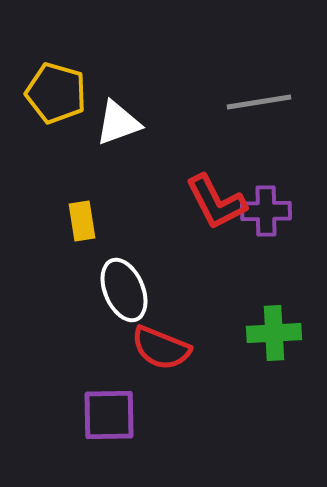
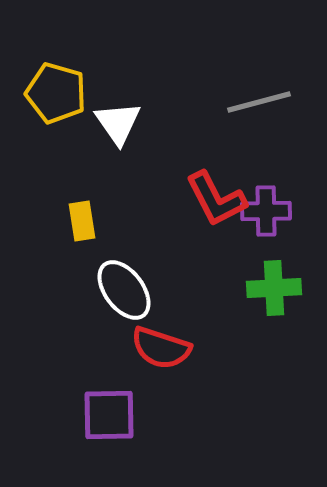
gray line: rotated 6 degrees counterclockwise
white triangle: rotated 45 degrees counterclockwise
red L-shape: moved 3 px up
white ellipse: rotated 14 degrees counterclockwise
green cross: moved 45 px up
red semicircle: rotated 4 degrees counterclockwise
